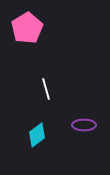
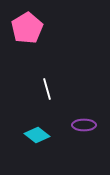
white line: moved 1 px right
cyan diamond: rotated 75 degrees clockwise
